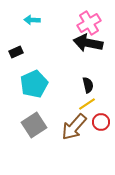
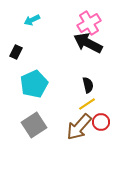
cyan arrow: rotated 28 degrees counterclockwise
black arrow: rotated 16 degrees clockwise
black rectangle: rotated 40 degrees counterclockwise
brown arrow: moved 5 px right
